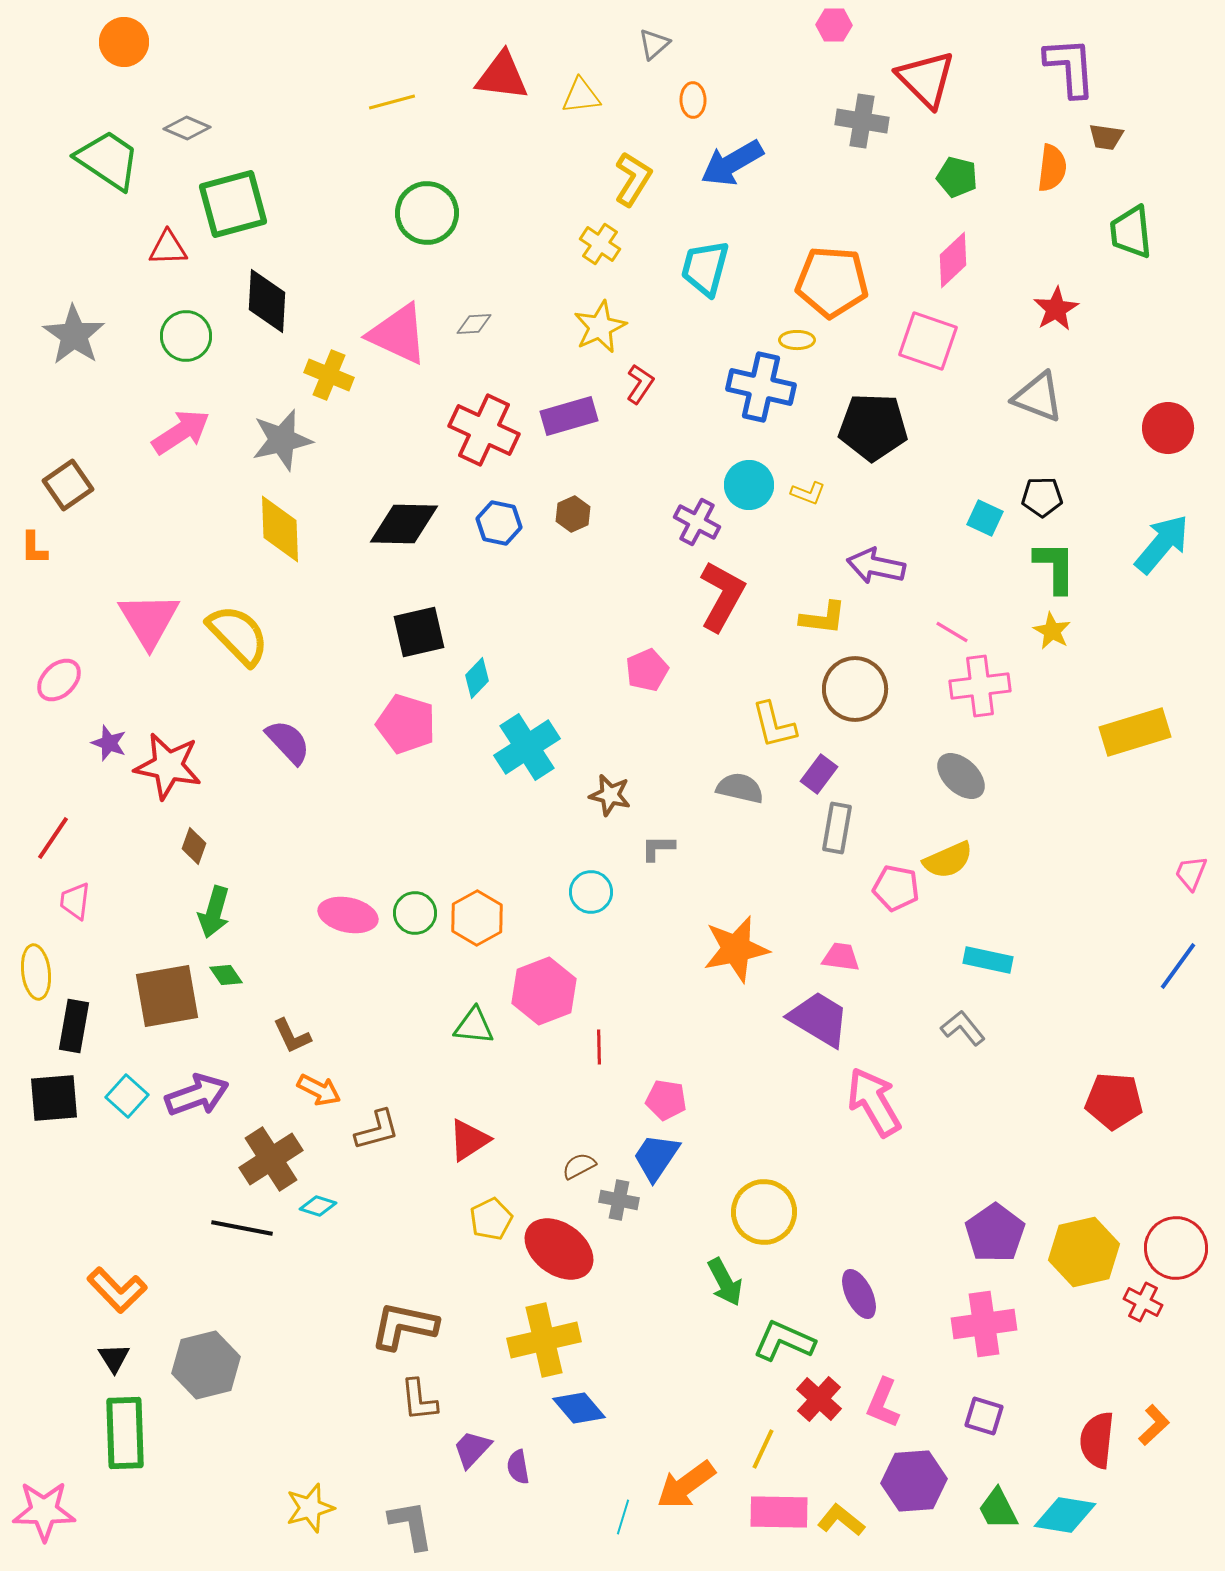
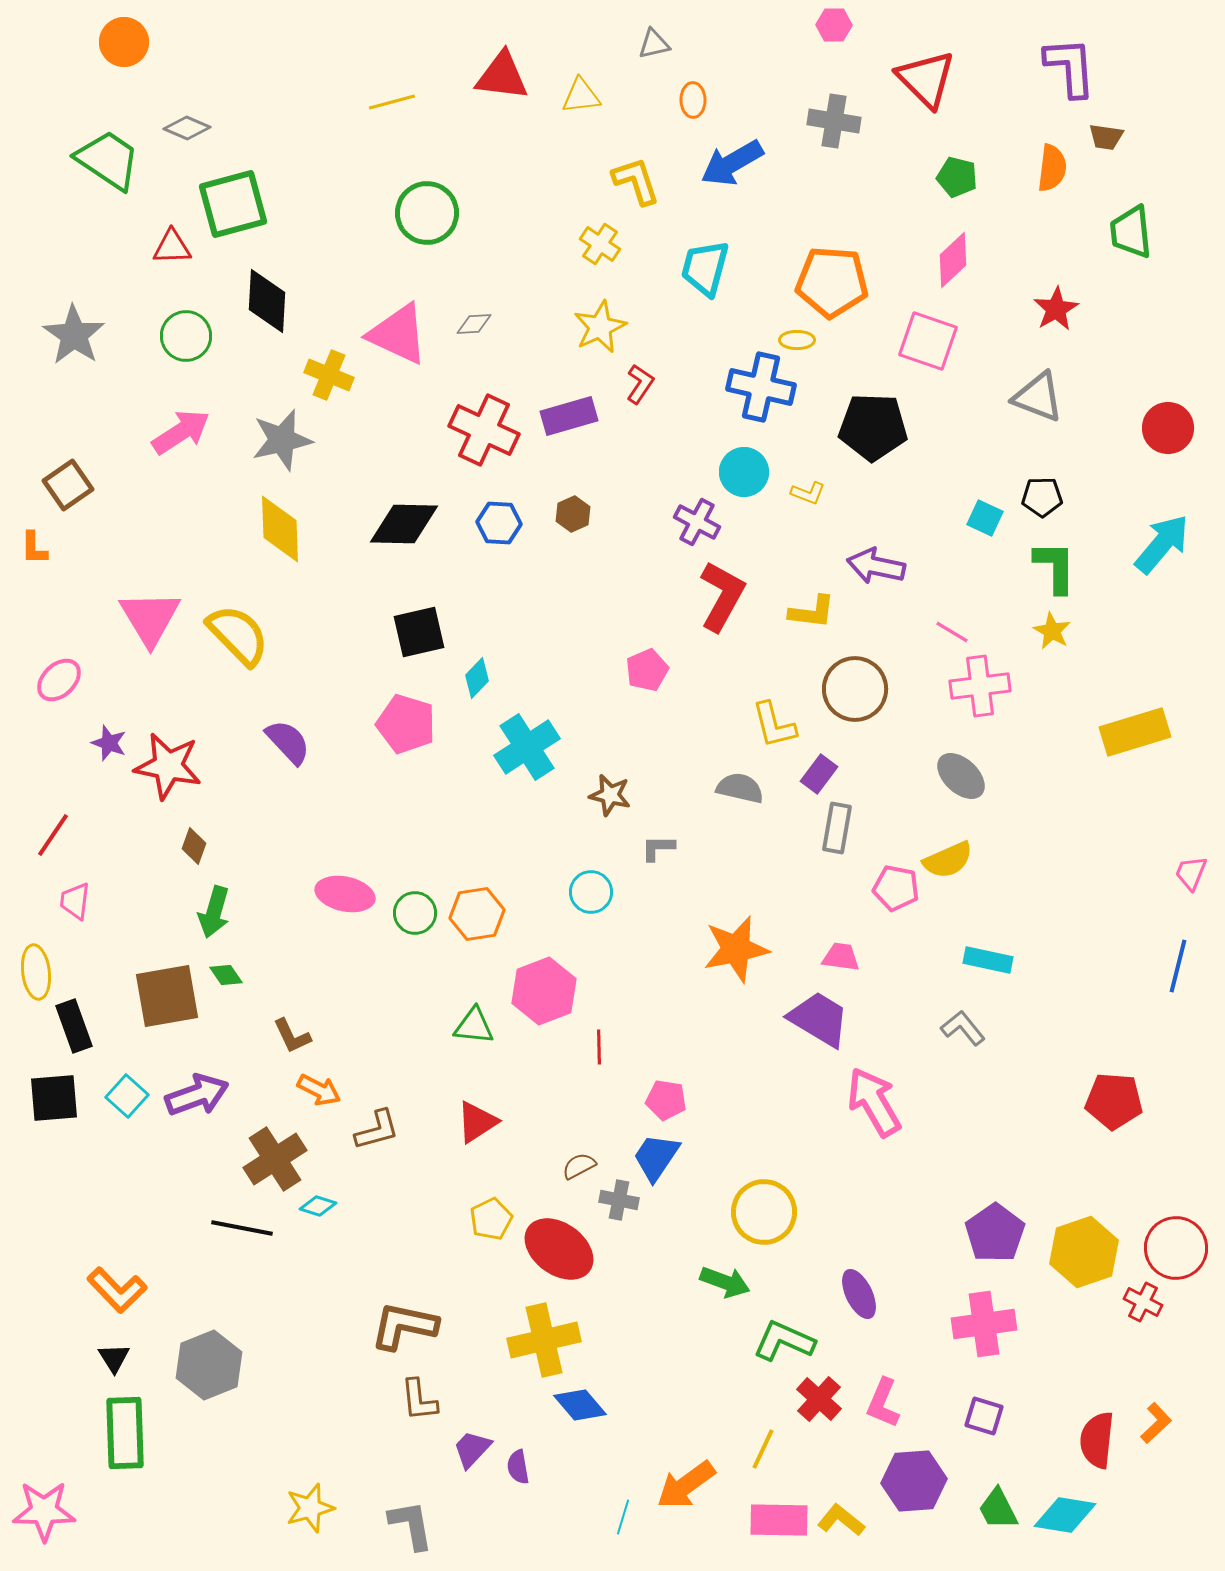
gray triangle at (654, 44): rotated 28 degrees clockwise
gray cross at (862, 121): moved 28 px left
yellow L-shape at (633, 179): moved 3 px right, 2 px down; rotated 50 degrees counterclockwise
red triangle at (168, 248): moved 4 px right, 1 px up
cyan circle at (749, 485): moved 5 px left, 13 px up
blue hexagon at (499, 523): rotated 9 degrees counterclockwise
yellow L-shape at (823, 618): moved 11 px left, 6 px up
pink triangle at (149, 620): moved 1 px right, 2 px up
red line at (53, 838): moved 3 px up
pink ellipse at (348, 915): moved 3 px left, 21 px up
orange hexagon at (477, 918): moved 4 px up; rotated 20 degrees clockwise
blue line at (1178, 966): rotated 22 degrees counterclockwise
black rectangle at (74, 1026): rotated 30 degrees counterclockwise
red triangle at (469, 1140): moved 8 px right, 18 px up
brown cross at (271, 1159): moved 4 px right
yellow hexagon at (1084, 1252): rotated 6 degrees counterclockwise
green arrow at (725, 1282): rotated 42 degrees counterclockwise
gray hexagon at (206, 1365): moved 3 px right; rotated 8 degrees counterclockwise
blue diamond at (579, 1408): moved 1 px right, 3 px up
orange L-shape at (1154, 1425): moved 2 px right, 2 px up
pink rectangle at (779, 1512): moved 8 px down
